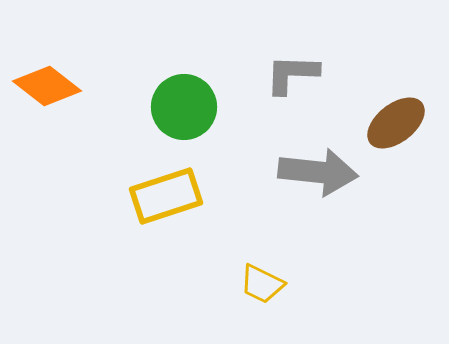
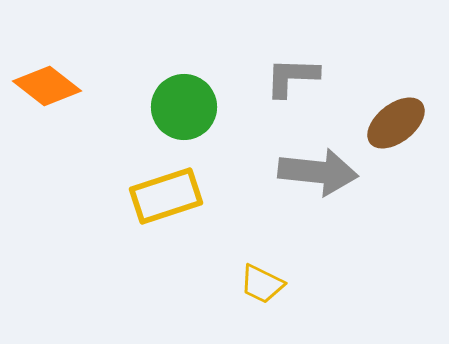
gray L-shape: moved 3 px down
